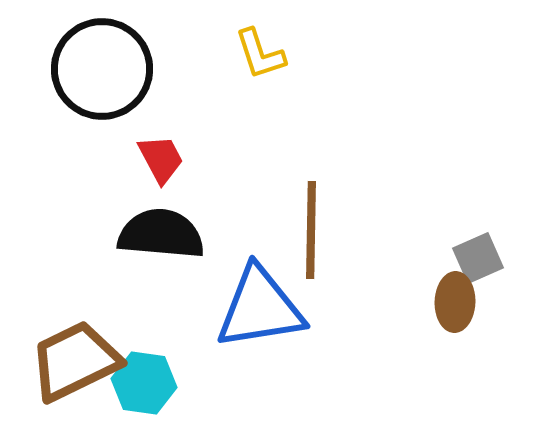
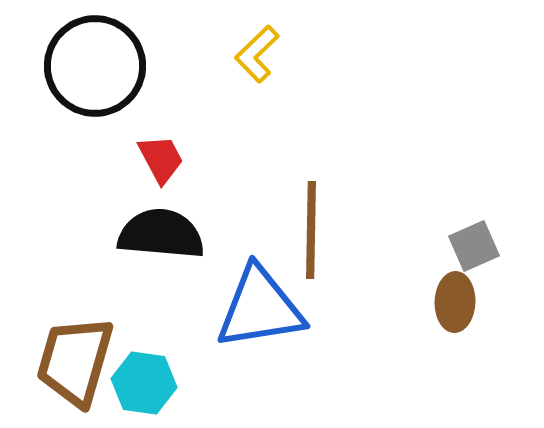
yellow L-shape: moved 3 px left; rotated 64 degrees clockwise
black circle: moved 7 px left, 3 px up
gray square: moved 4 px left, 12 px up
brown trapezoid: rotated 48 degrees counterclockwise
